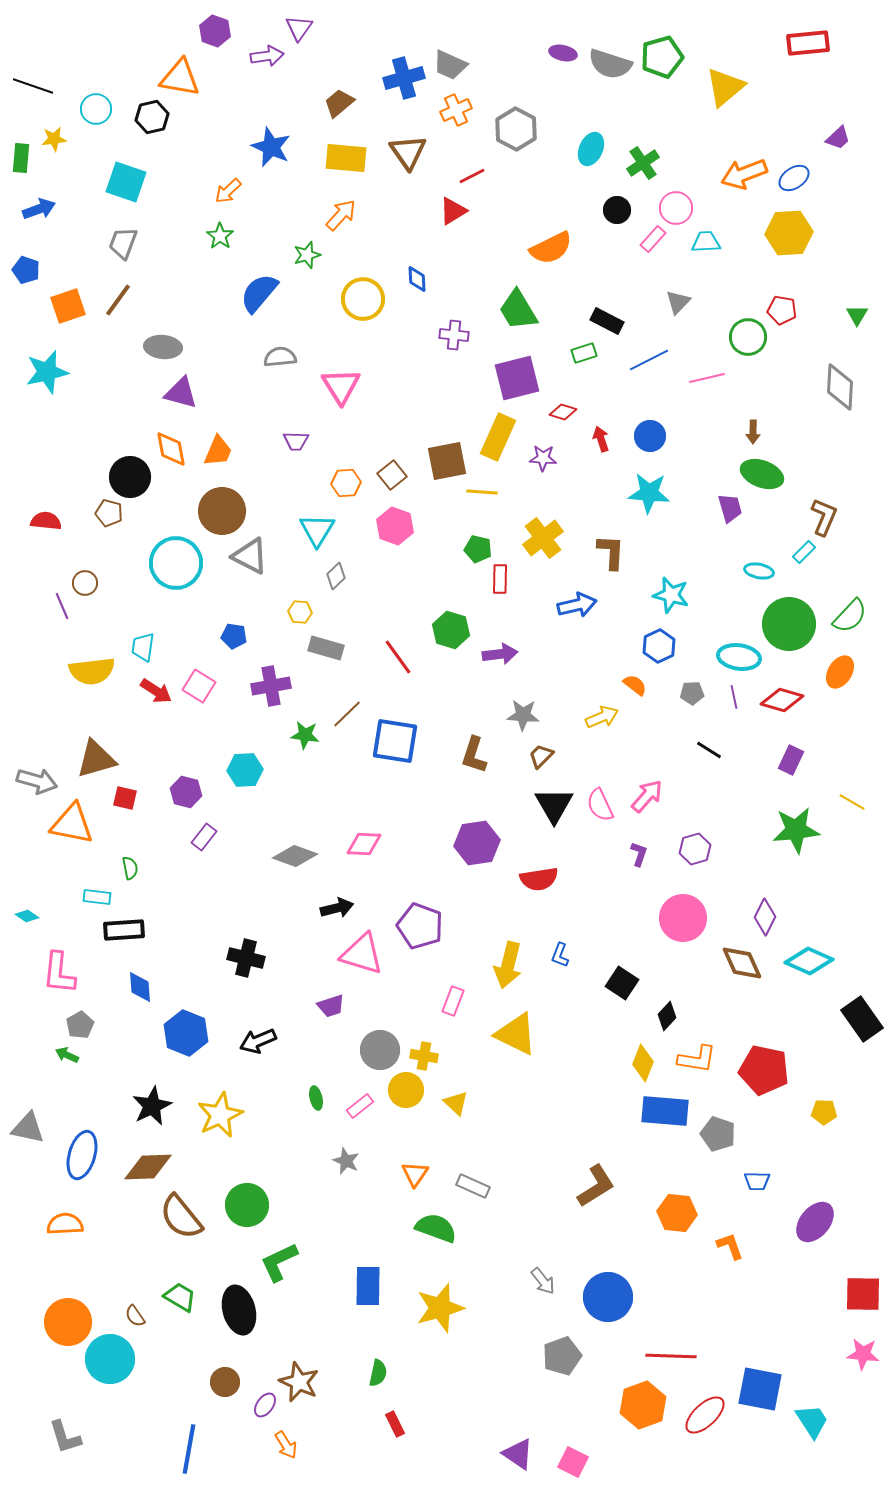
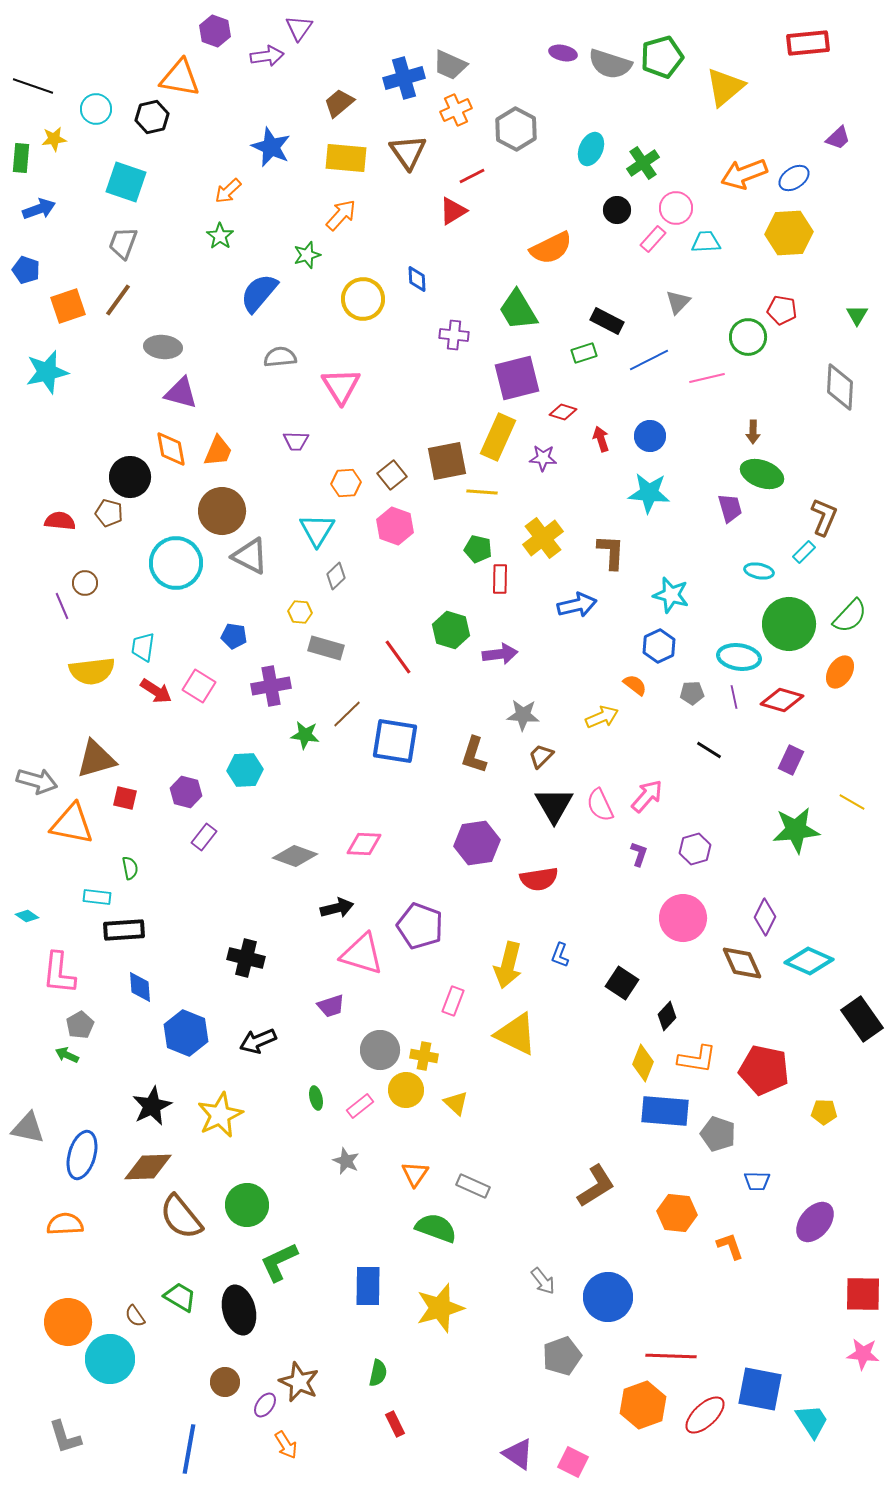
red semicircle at (46, 521): moved 14 px right
